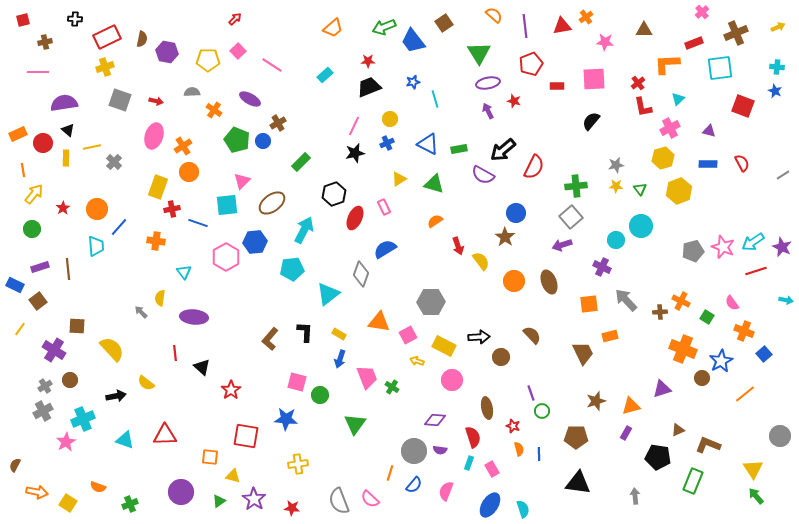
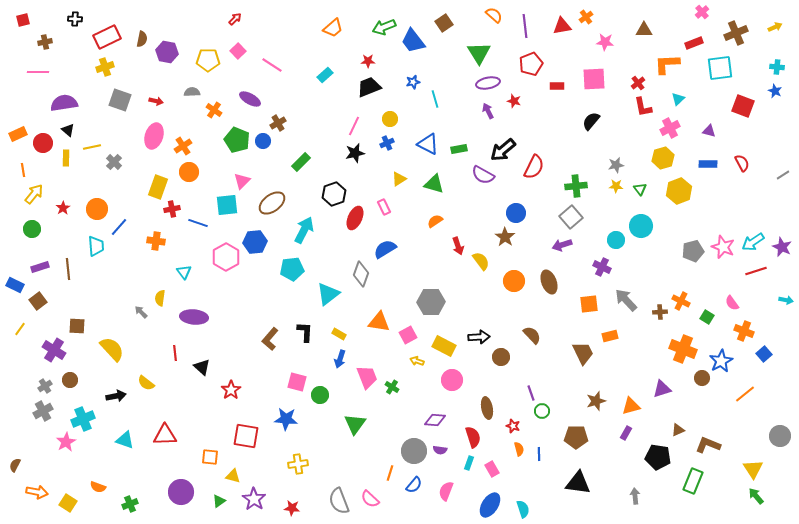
yellow arrow at (778, 27): moved 3 px left
